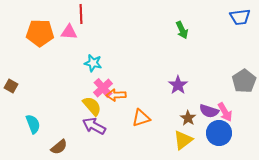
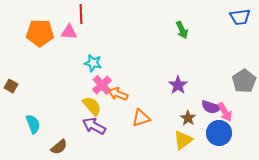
pink cross: moved 1 px left, 3 px up
orange arrow: moved 2 px right, 1 px up; rotated 24 degrees clockwise
purple semicircle: moved 2 px right, 4 px up
